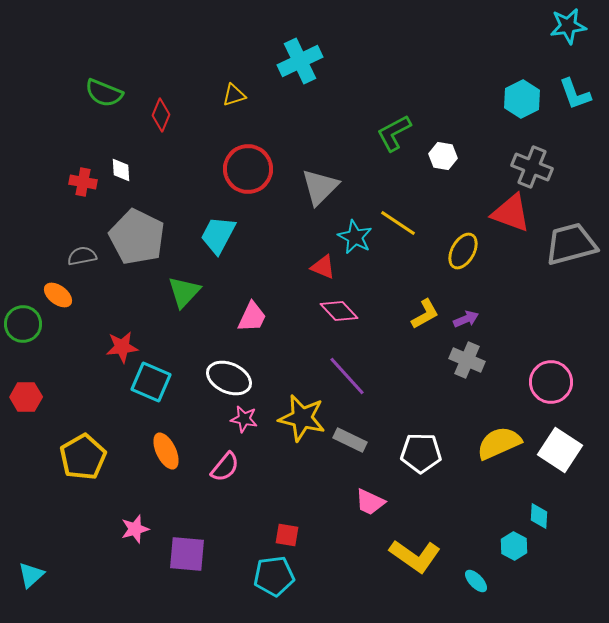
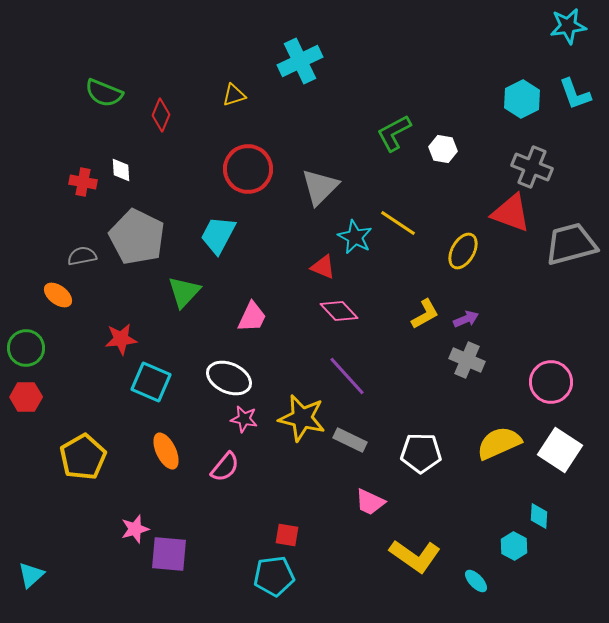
white hexagon at (443, 156): moved 7 px up
green circle at (23, 324): moved 3 px right, 24 px down
red star at (122, 347): moved 1 px left, 8 px up
purple square at (187, 554): moved 18 px left
